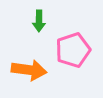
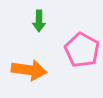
pink pentagon: moved 9 px right; rotated 24 degrees counterclockwise
